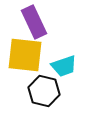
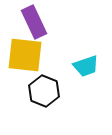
cyan trapezoid: moved 22 px right
black hexagon: rotated 8 degrees clockwise
